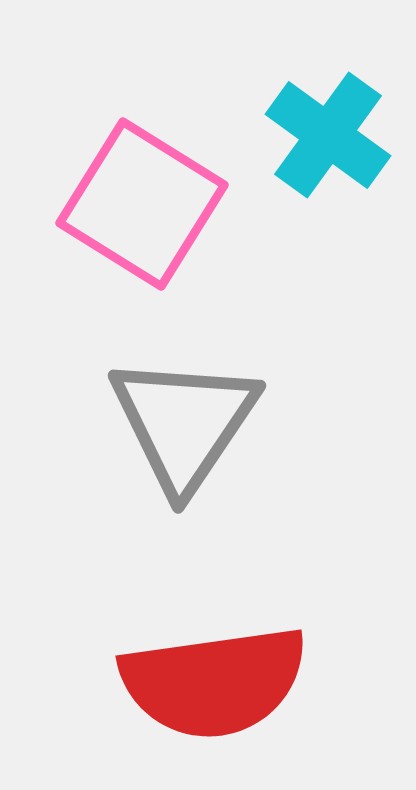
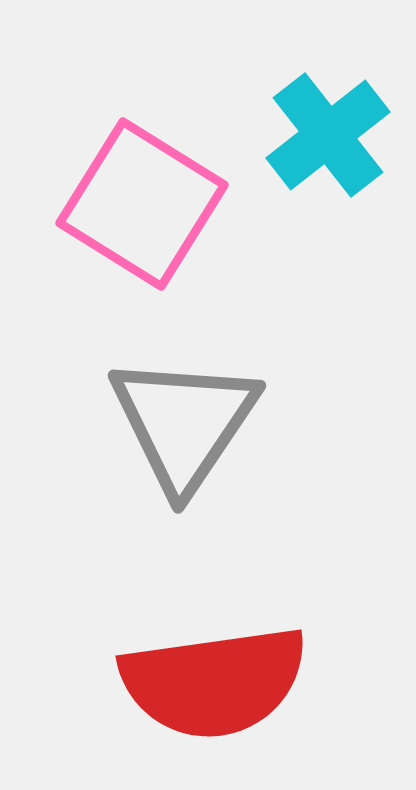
cyan cross: rotated 16 degrees clockwise
